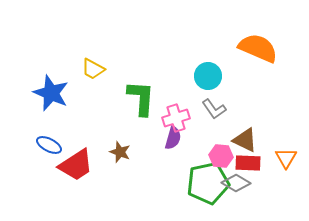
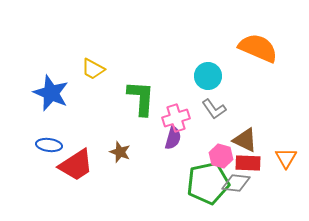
blue ellipse: rotated 20 degrees counterclockwise
pink hexagon: rotated 10 degrees clockwise
gray diamond: rotated 24 degrees counterclockwise
